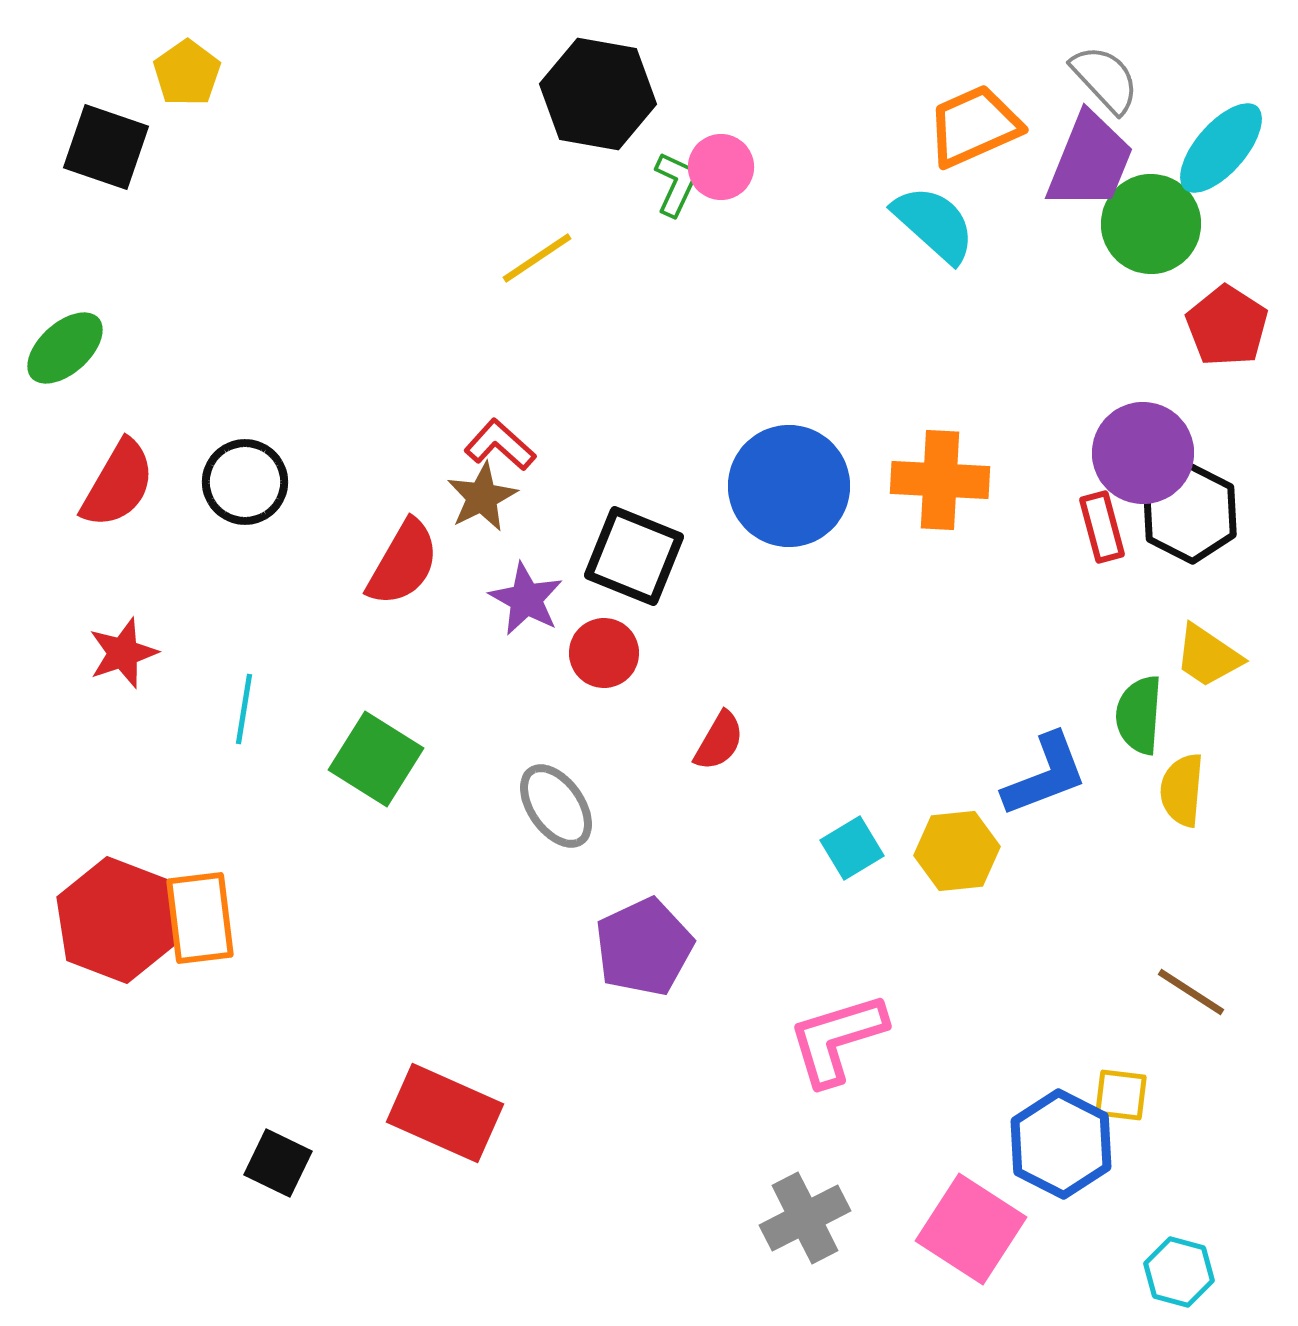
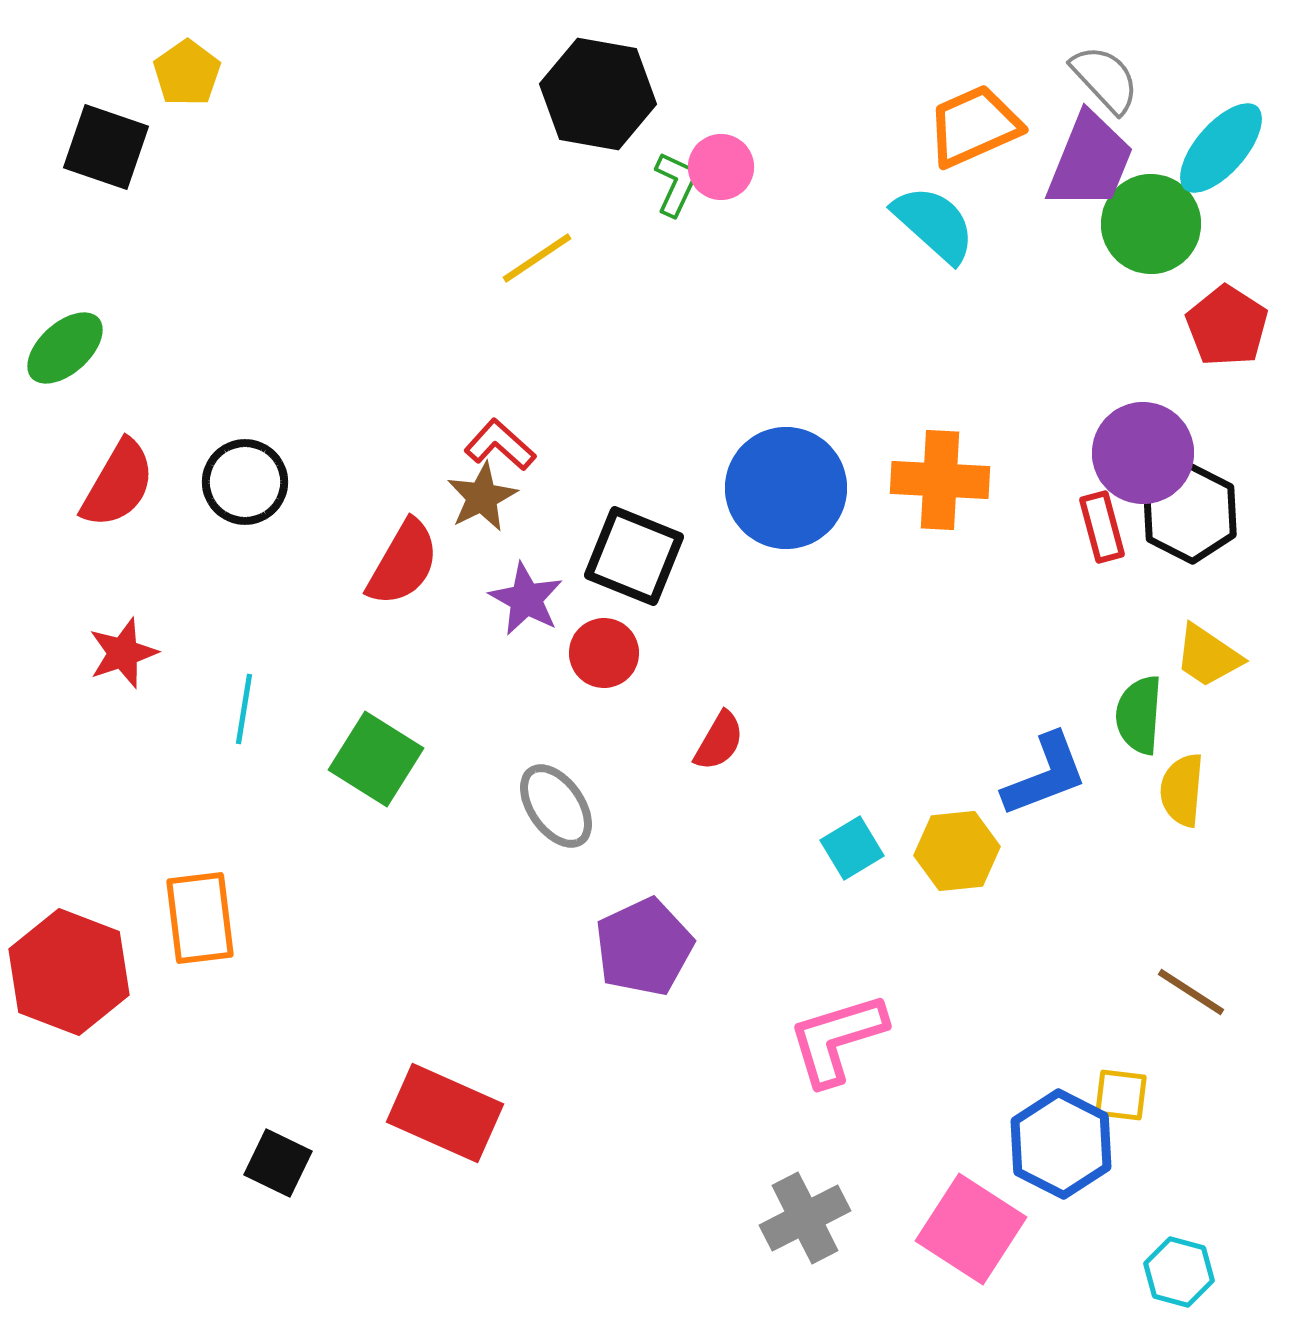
blue circle at (789, 486): moved 3 px left, 2 px down
red hexagon at (117, 920): moved 48 px left, 52 px down
